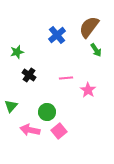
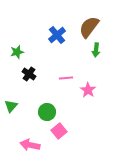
green arrow: rotated 40 degrees clockwise
black cross: moved 1 px up
pink arrow: moved 15 px down
